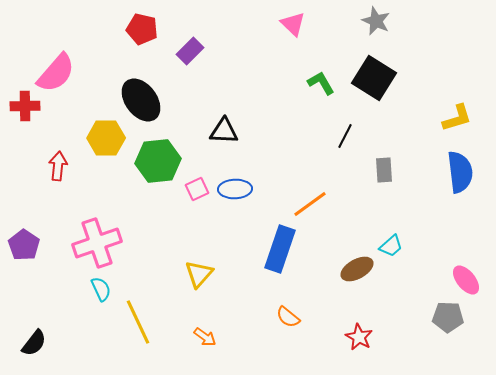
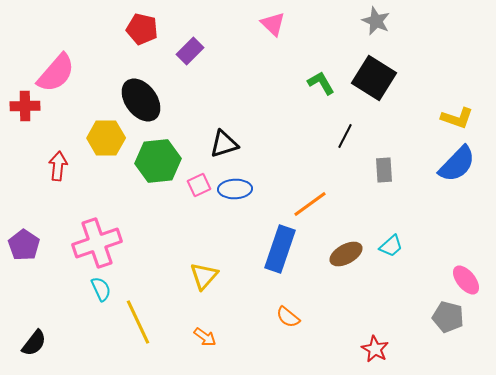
pink triangle: moved 20 px left
yellow L-shape: rotated 36 degrees clockwise
black triangle: moved 13 px down; rotated 20 degrees counterclockwise
blue semicircle: moved 3 px left, 8 px up; rotated 51 degrees clockwise
pink square: moved 2 px right, 4 px up
brown ellipse: moved 11 px left, 15 px up
yellow triangle: moved 5 px right, 2 px down
gray pentagon: rotated 12 degrees clockwise
red star: moved 16 px right, 12 px down
